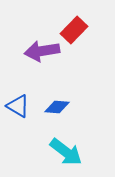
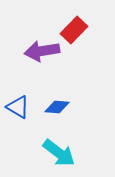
blue triangle: moved 1 px down
cyan arrow: moved 7 px left, 1 px down
